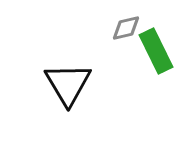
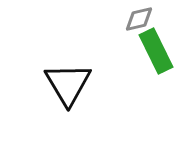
gray diamond: moved 13 px right, 9 px up
